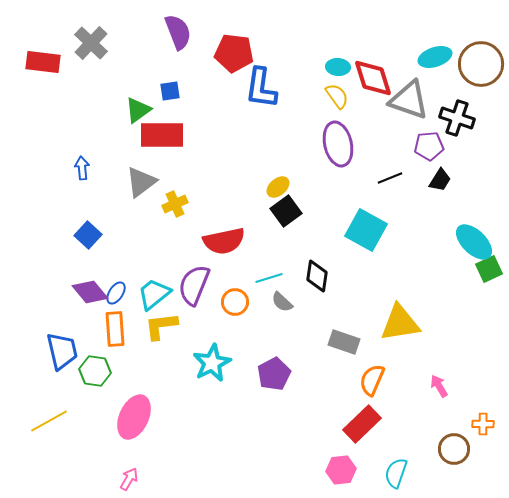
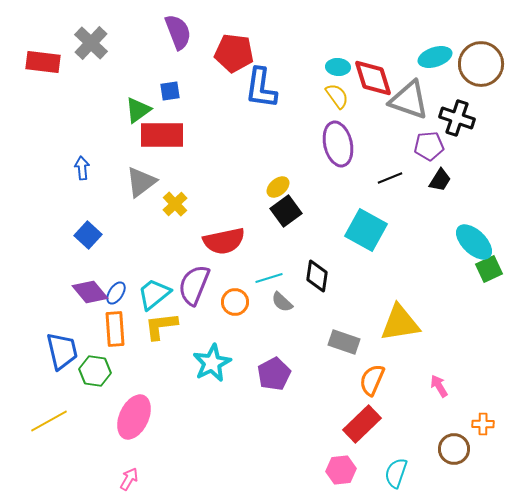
yellow cross at (175, 204): rotated 20 degrees counterclockwise
